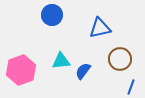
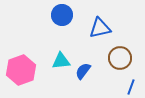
blue circle: moved 10 px right
brown circle: moved 1 px up
